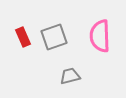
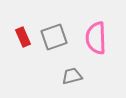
pink semicircle: moved 4 px left, 2 px down
gray trapezoid: moved 2 px right
